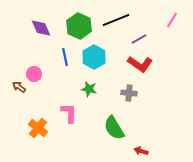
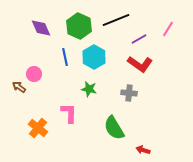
pink line: moved 4 px left, 9 px down
red arrow: moved 2 px right, 1 px up
